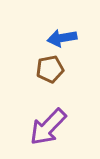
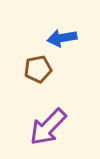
brown pentagon: moved 12 px left
